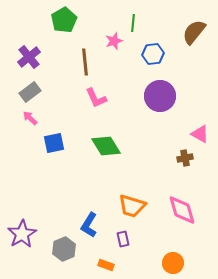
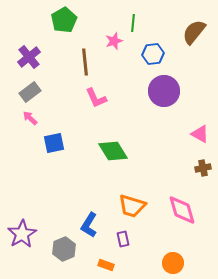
purple circle: moved 4 px right, 5 px up
green diamond: moved 7 px right, 5 px down
brown cross: moved 18 px right, 10 px down
